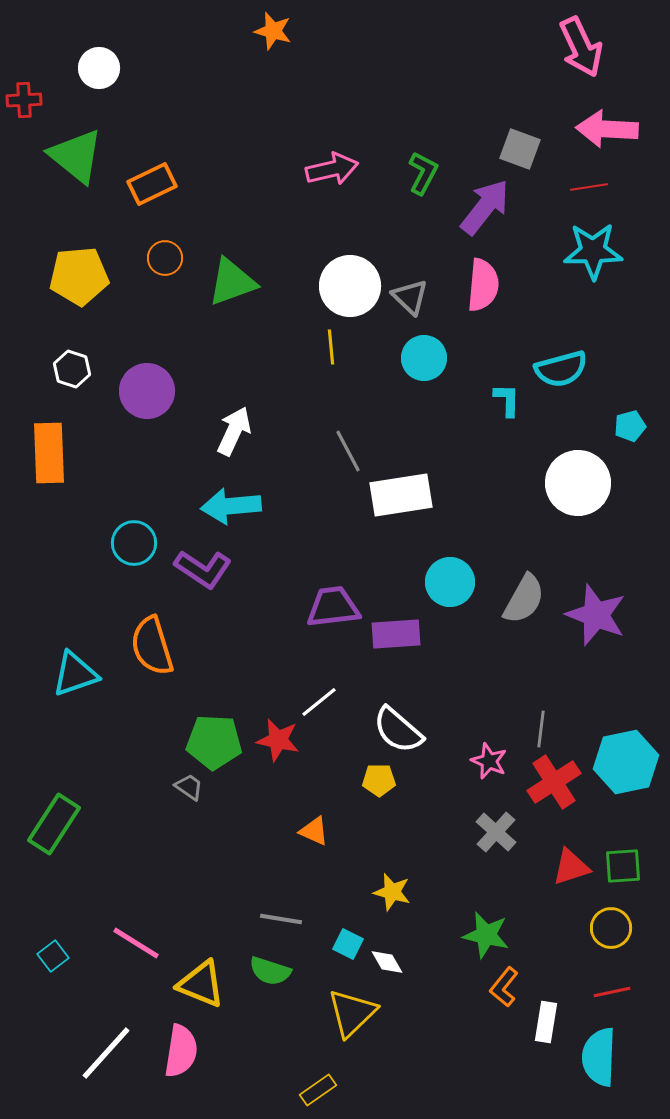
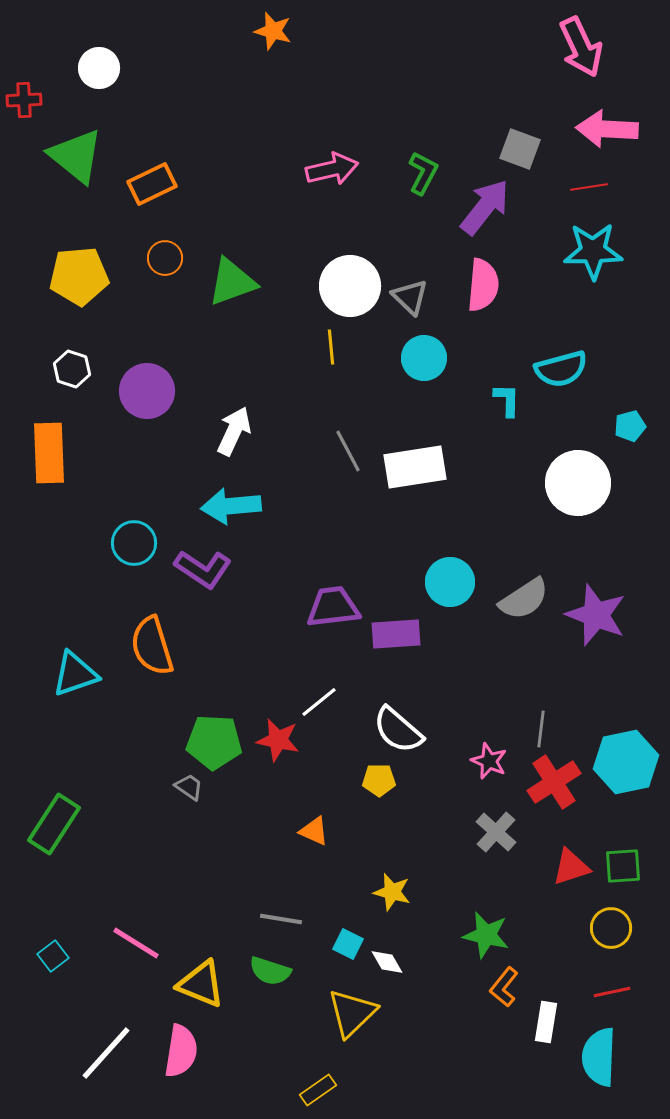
white rectangle at (401, 495): moved 14 px right, 28 px up
gray semicircle at (524, 599): rotated 28 degrees clockwise
